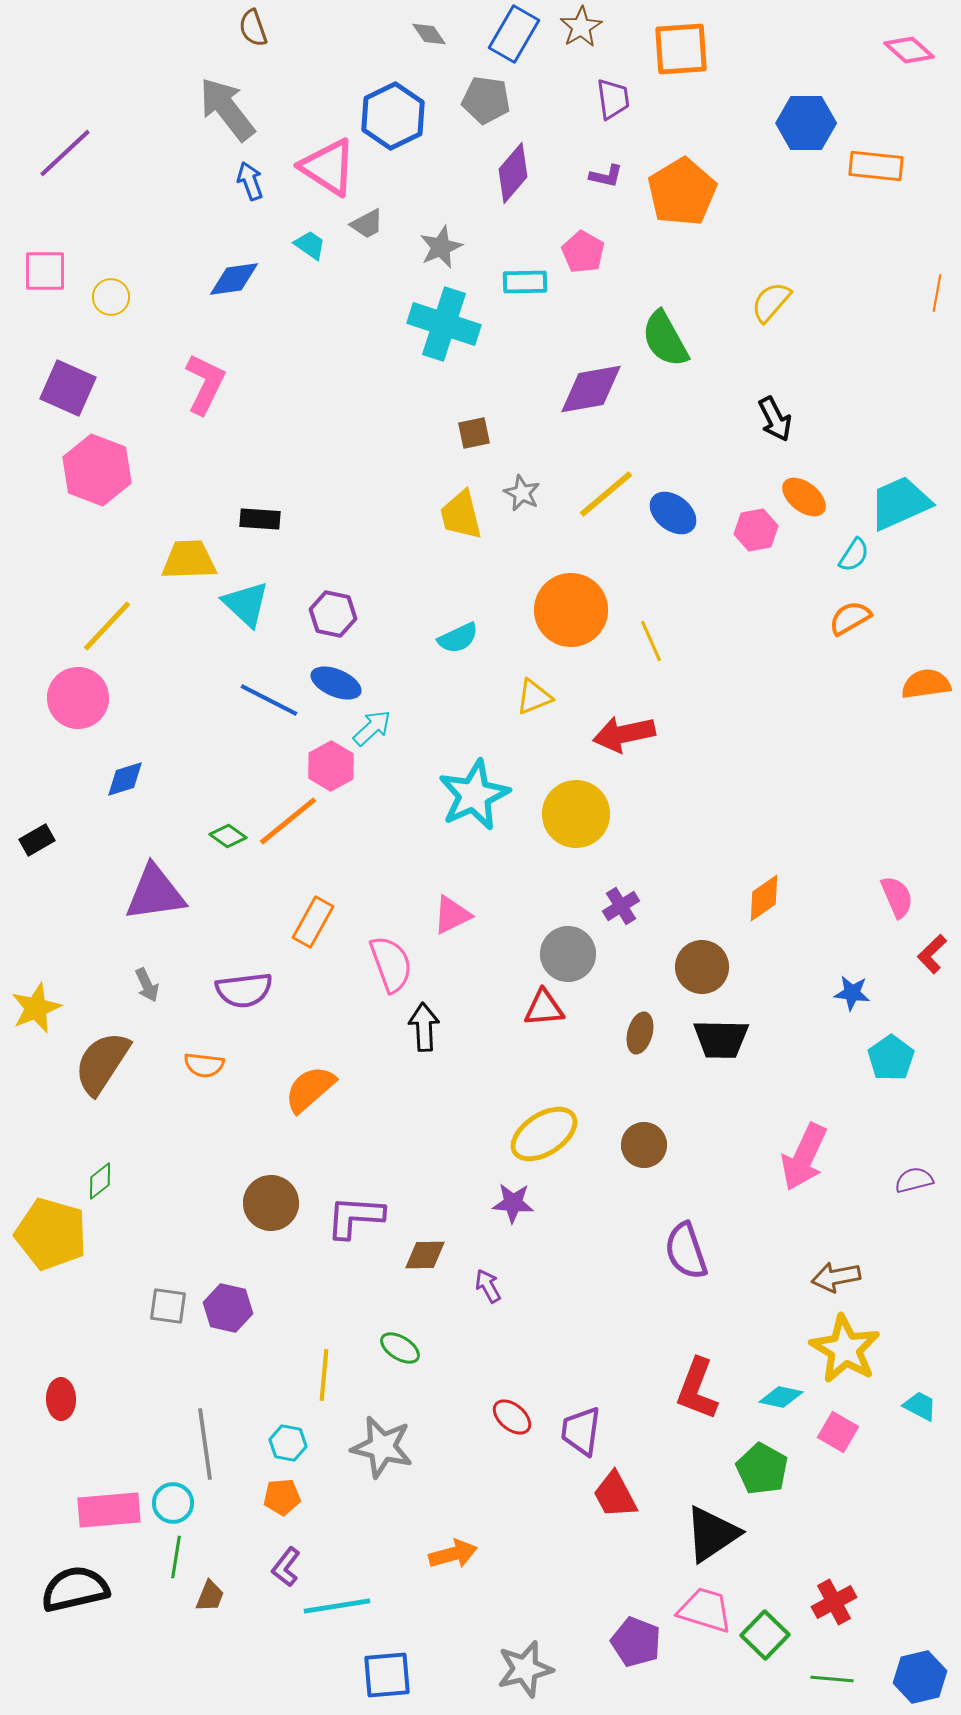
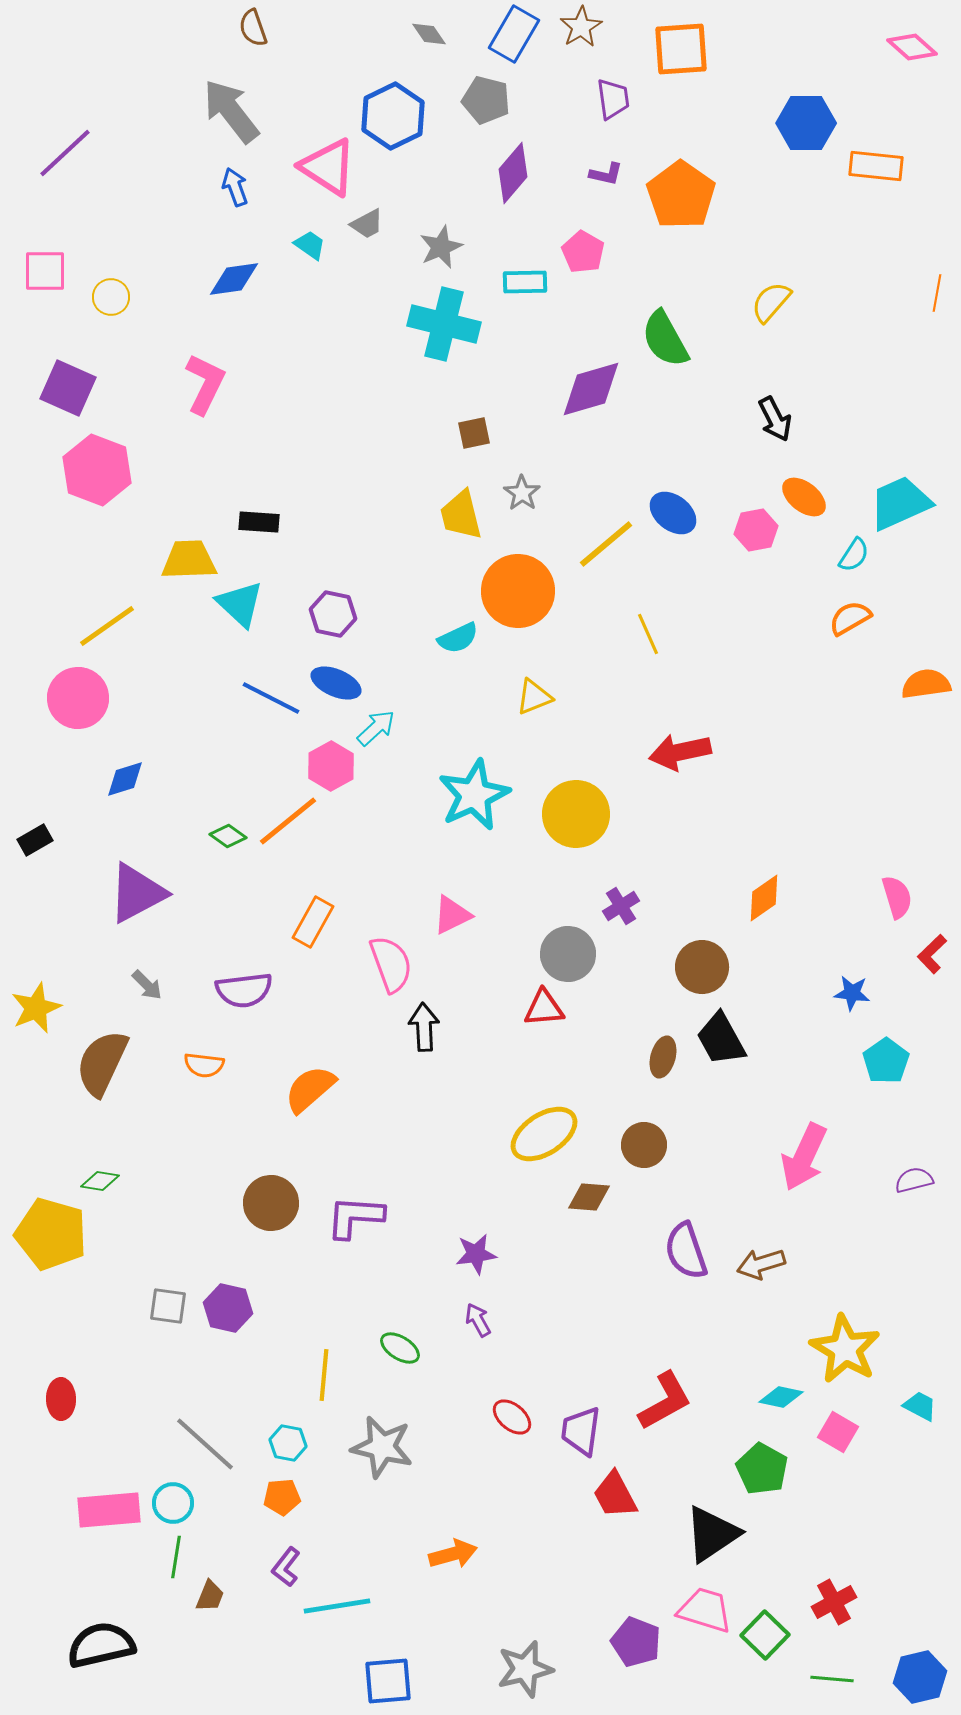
pink diamond at (909, 50): moved 3 px right, 3 px up
gray pentagon at (486, 100): rotated 6 degrees clockwise
gray arrow at (227, 109): moved 4 px right, 2 px down
purple L-shape at (606, 176): moved 2 px up
blue arrow at (250, 181): moved 15 px left, 6 px down
orange pentagon at (682, 192): moved 1 px left, 3 px down; rotated 6 degrees counterclockwise
cyan cross at (444, 324): rotated 4 degrees counterclockwise
purple diamond at (591, 389): rotated 6 degrees counterclockwise
gray star at (522, 493): rotated 9 degrees clockwise
yellow line at (606, 494): moved 50 px down
black rectangle at (260, 519): moved 1 px left, 3 px down
cyan triangle at (246, 604): moved 6 px left
orange circle at (571, 610): moved 53 px left, 19 px up
yellow line at (107, 626): rotated 12 degrees clockwise
yellow line at (651, 641): moved 3 px left, 7 px up
blue line at (269, 700): moved 2 px right, 2 px up
cyan arrow at (372, 728): moved 4 px right
red arrow at (624, 734): moved 56 px right, 18 px down
black rectangle at (37, 840): moved 2 px left
purple triangle at (155, 893): moved 18 px left; rotated 20 degrees counterclockwise
pink semicircle at (897, 897): rotated 6 degrees clockwise
gray arrow at (147, 985): rotated 20 degrees counterclockwise
brown ellipse at (640, 1033): moved 23 px right, 24 px down
black trapezoid at (721, 1039): rotated 60 degrees clockwise
cyan pentagon at (891, 1058): moved 5 px left, 3 px down
brown semicircle at (102, 1063): rotated 8 degrees counterclockwise
green diamond at (100, 1181): rotated 48 degrees clockwise
purple star at (513, 1203): moved 37 px left, 51 px down; rotated 12 degrees counterclockwise
brown diamond at (425, 1255): moved 164 px right, 58 px up; rotated 6 degrees clockwise
brown arrow at (836, 1277): moved 75 px left, 13 px up; rotated 6 degrees counterclockwise
purple arrow at (488, 1286): moved 10 px left, 34 px down
red L-shape at (697, 1389): moved 32 px left, 12 px down; rotated 140 degrees counterclockwise
gray line at (205, 1444): rotated 40 degrees counterclockwise
black semicircle at (75, 1589): moved 26 px right, 56 px down
blue square at (387, 1675): moved 1 px right, 6 px down
